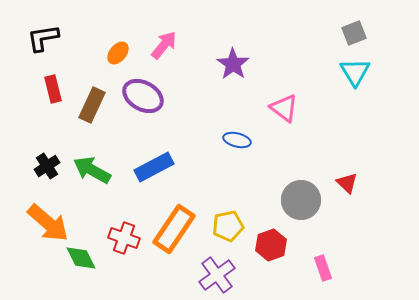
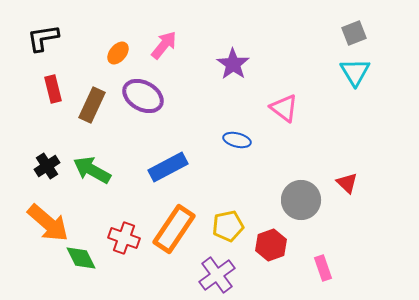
blue rectangle: moved 14 px right
